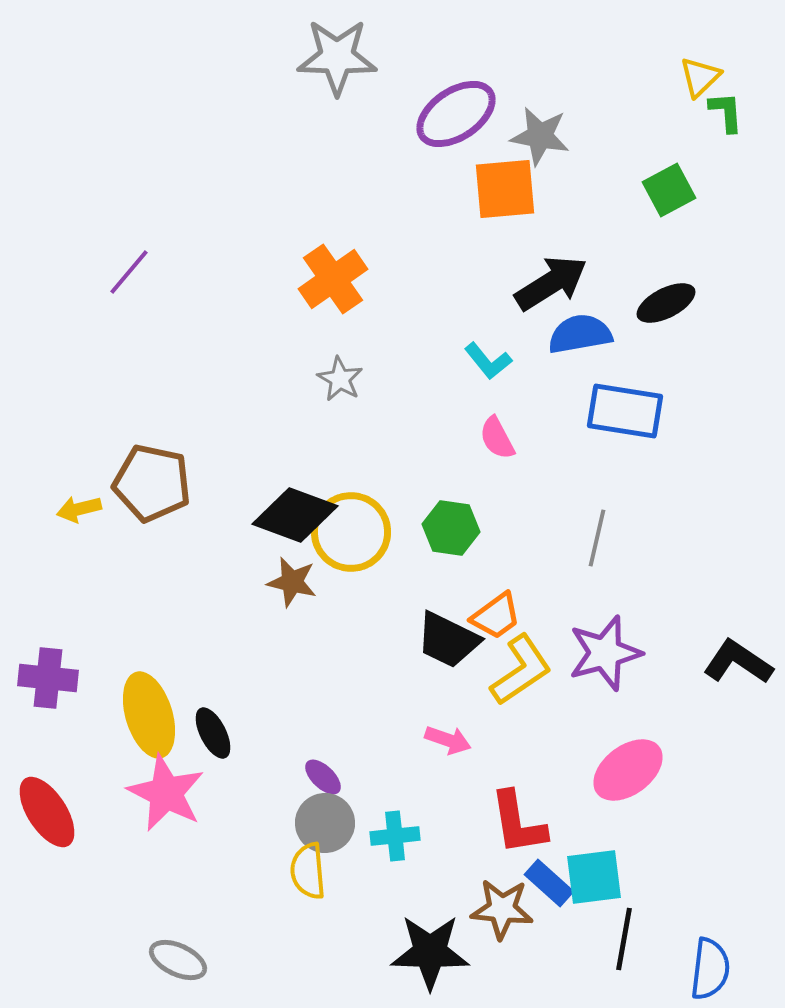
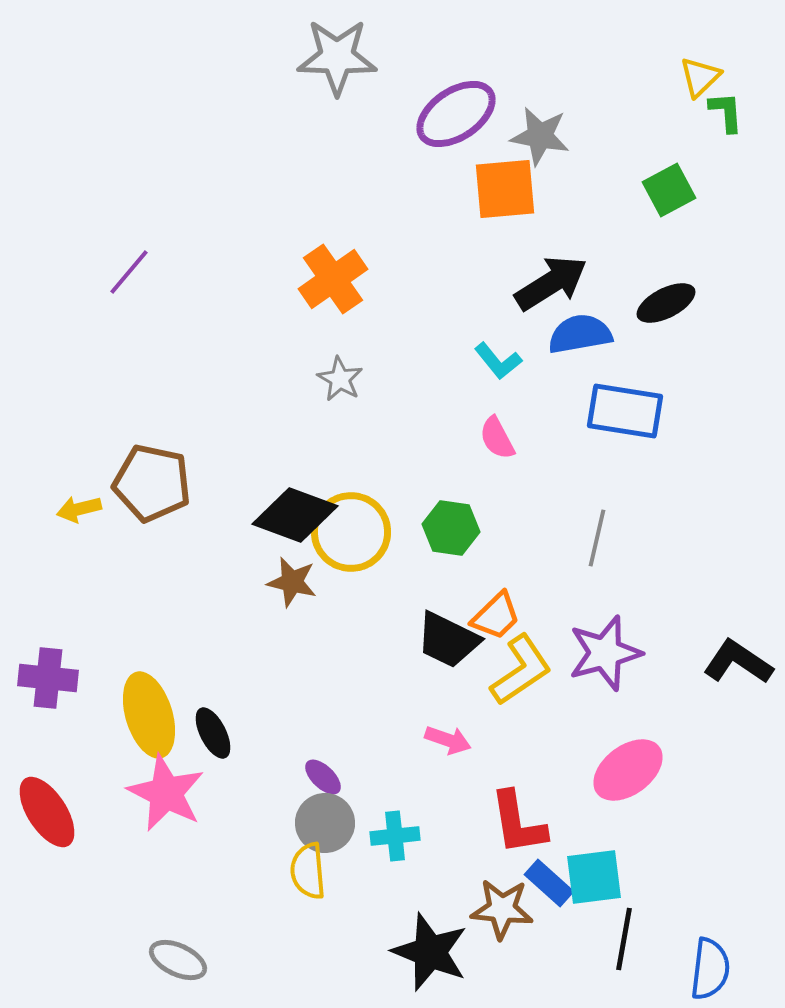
cyan L-shape at (488, 361): moved 10 px right
orange trapezoid at (496, 616): rotated 8 degrees counterclockwise
black star at (430, 952): rotated 20 degrees clockwise
